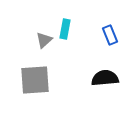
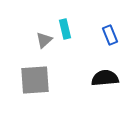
cyan rectangle: rotated 24 degrees counterclockwise
